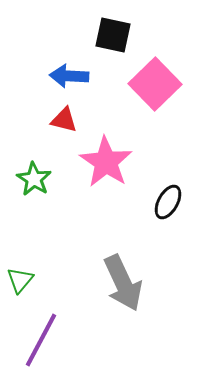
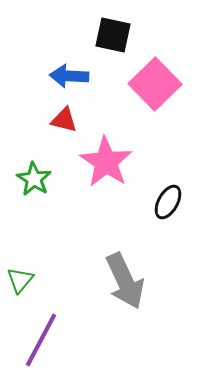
gray arrow: moved 2 px right, 2 px up
